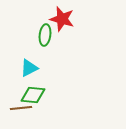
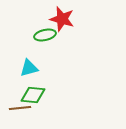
green ellipse: rotated 70 degrees clockwise
cyan triangle: rotated 12 degrees clockwise
brown line: moved 1 px left
